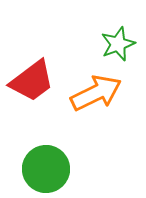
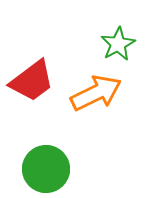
green star: rotated 8 degrees counterclockwise
